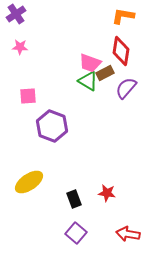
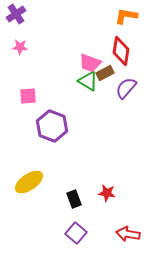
orange L-shape: moved 3 px right
